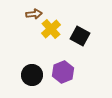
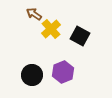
brown arrow: rotated 140 degrees counterclockwise
